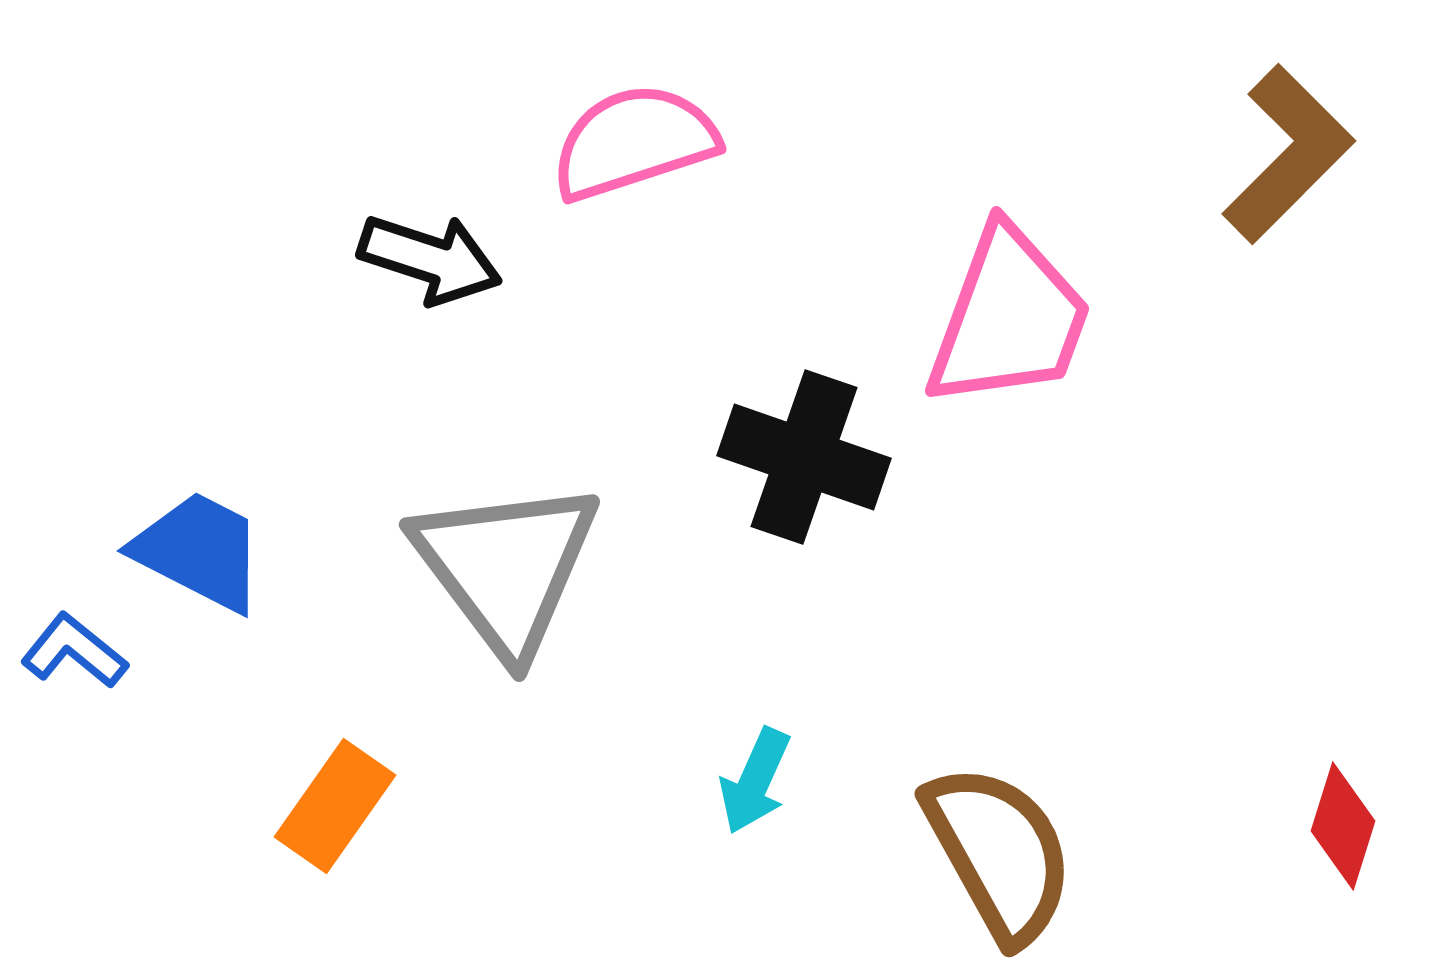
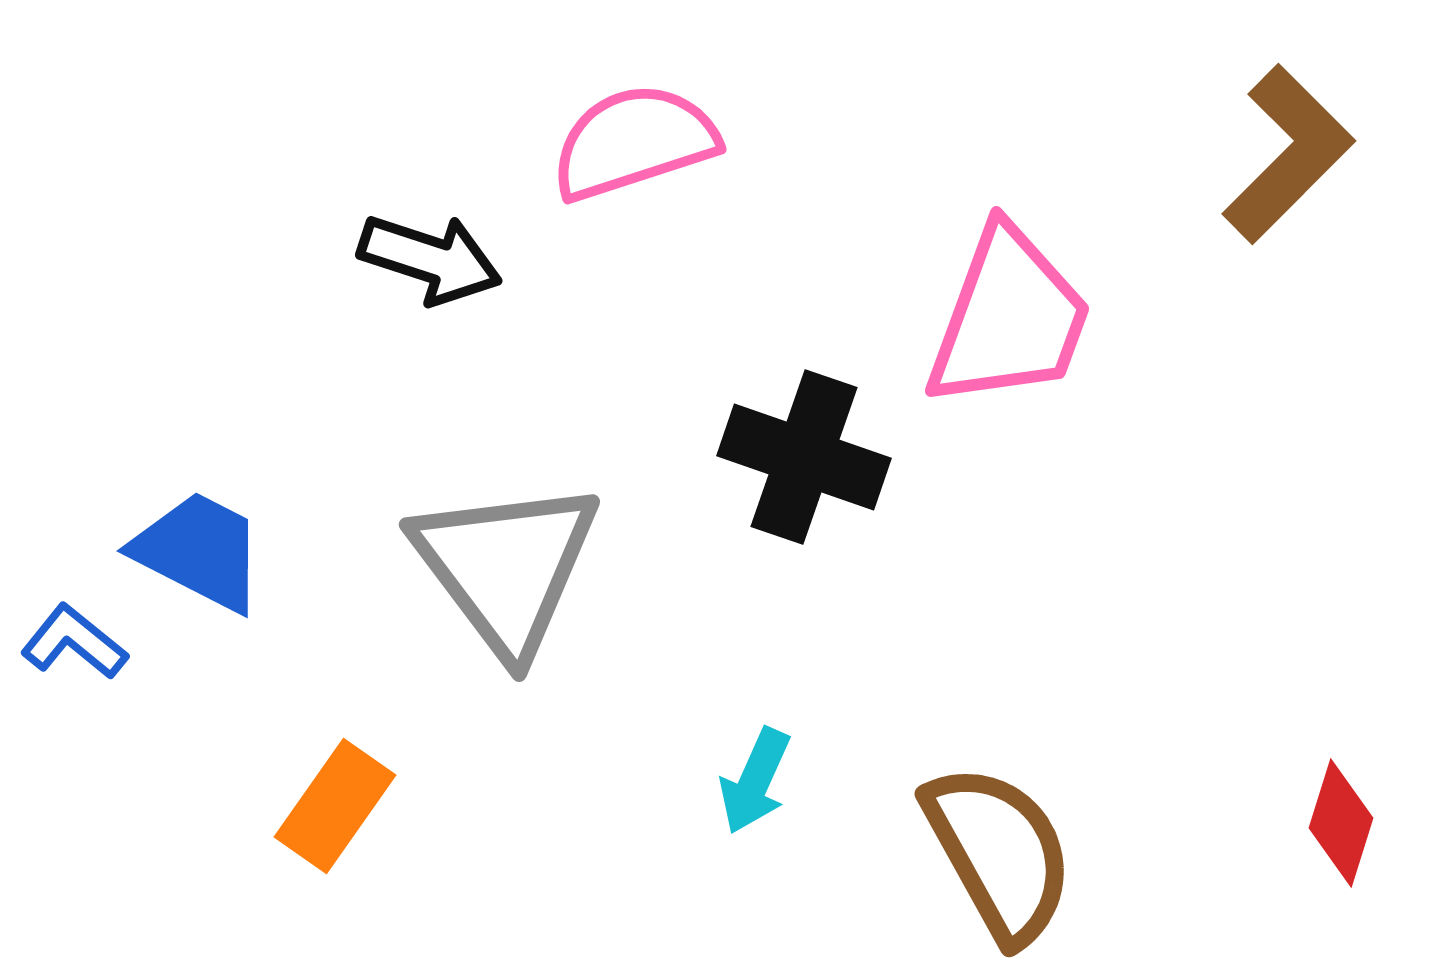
blue L-shape: moved 9 px up
red diamond: moved 2 px left, 3 px up
